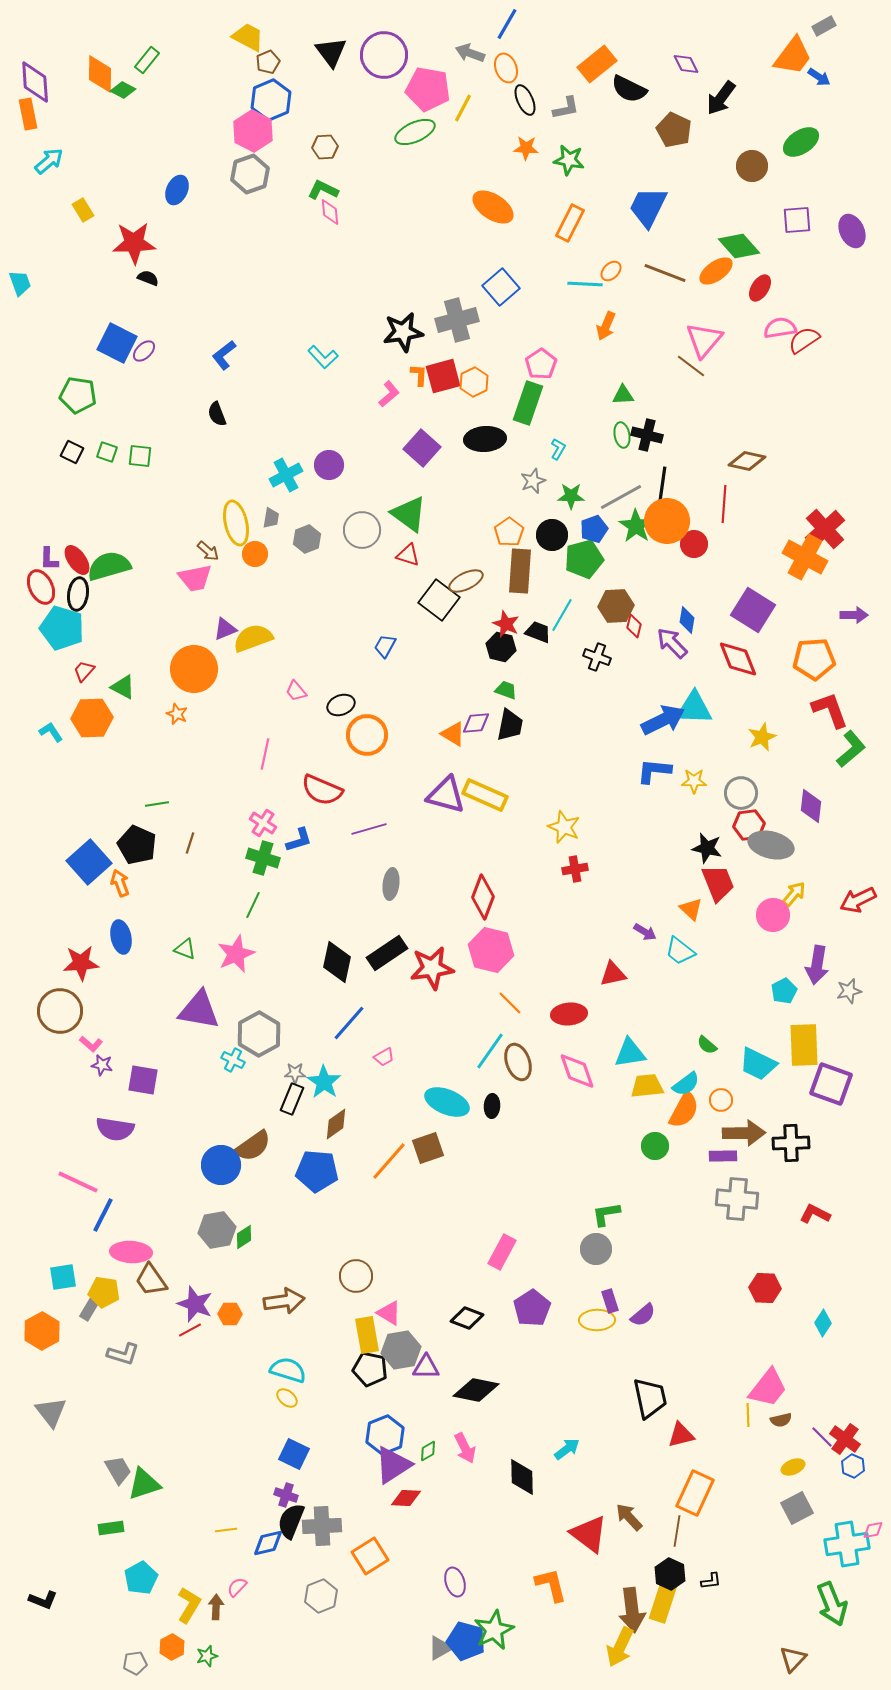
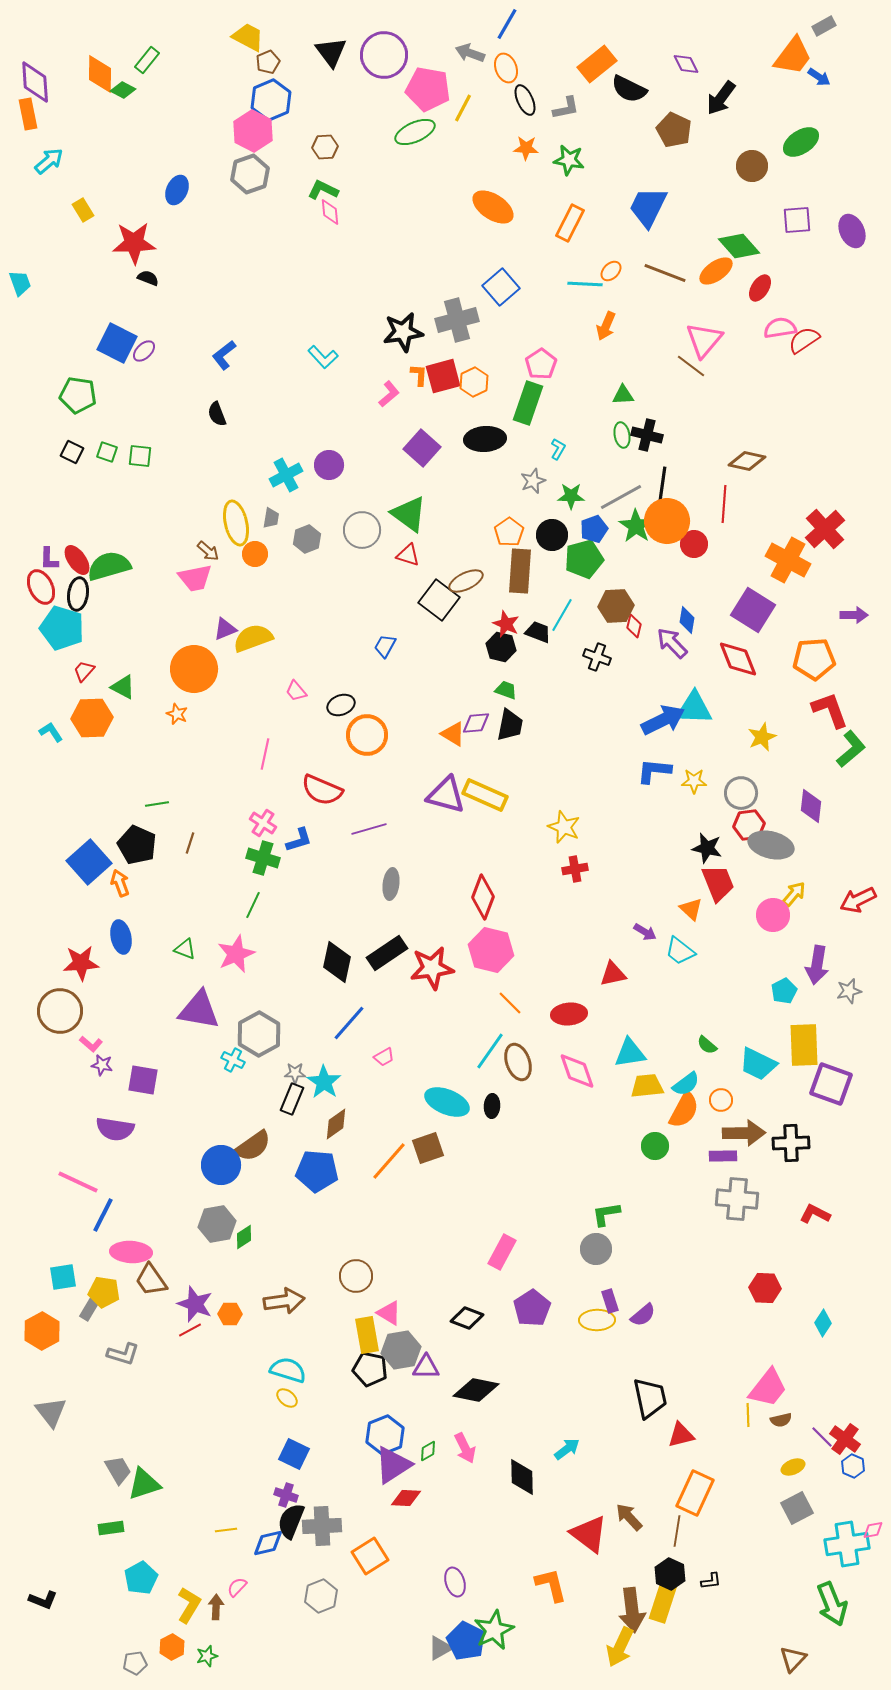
orange cross at (805, 557): moved 17 px left, 3 px down
gray hexagon at (217, 1230): moved 6 px up
blue pentagon at (466, 1641): rotated 12 degrees clockwise
